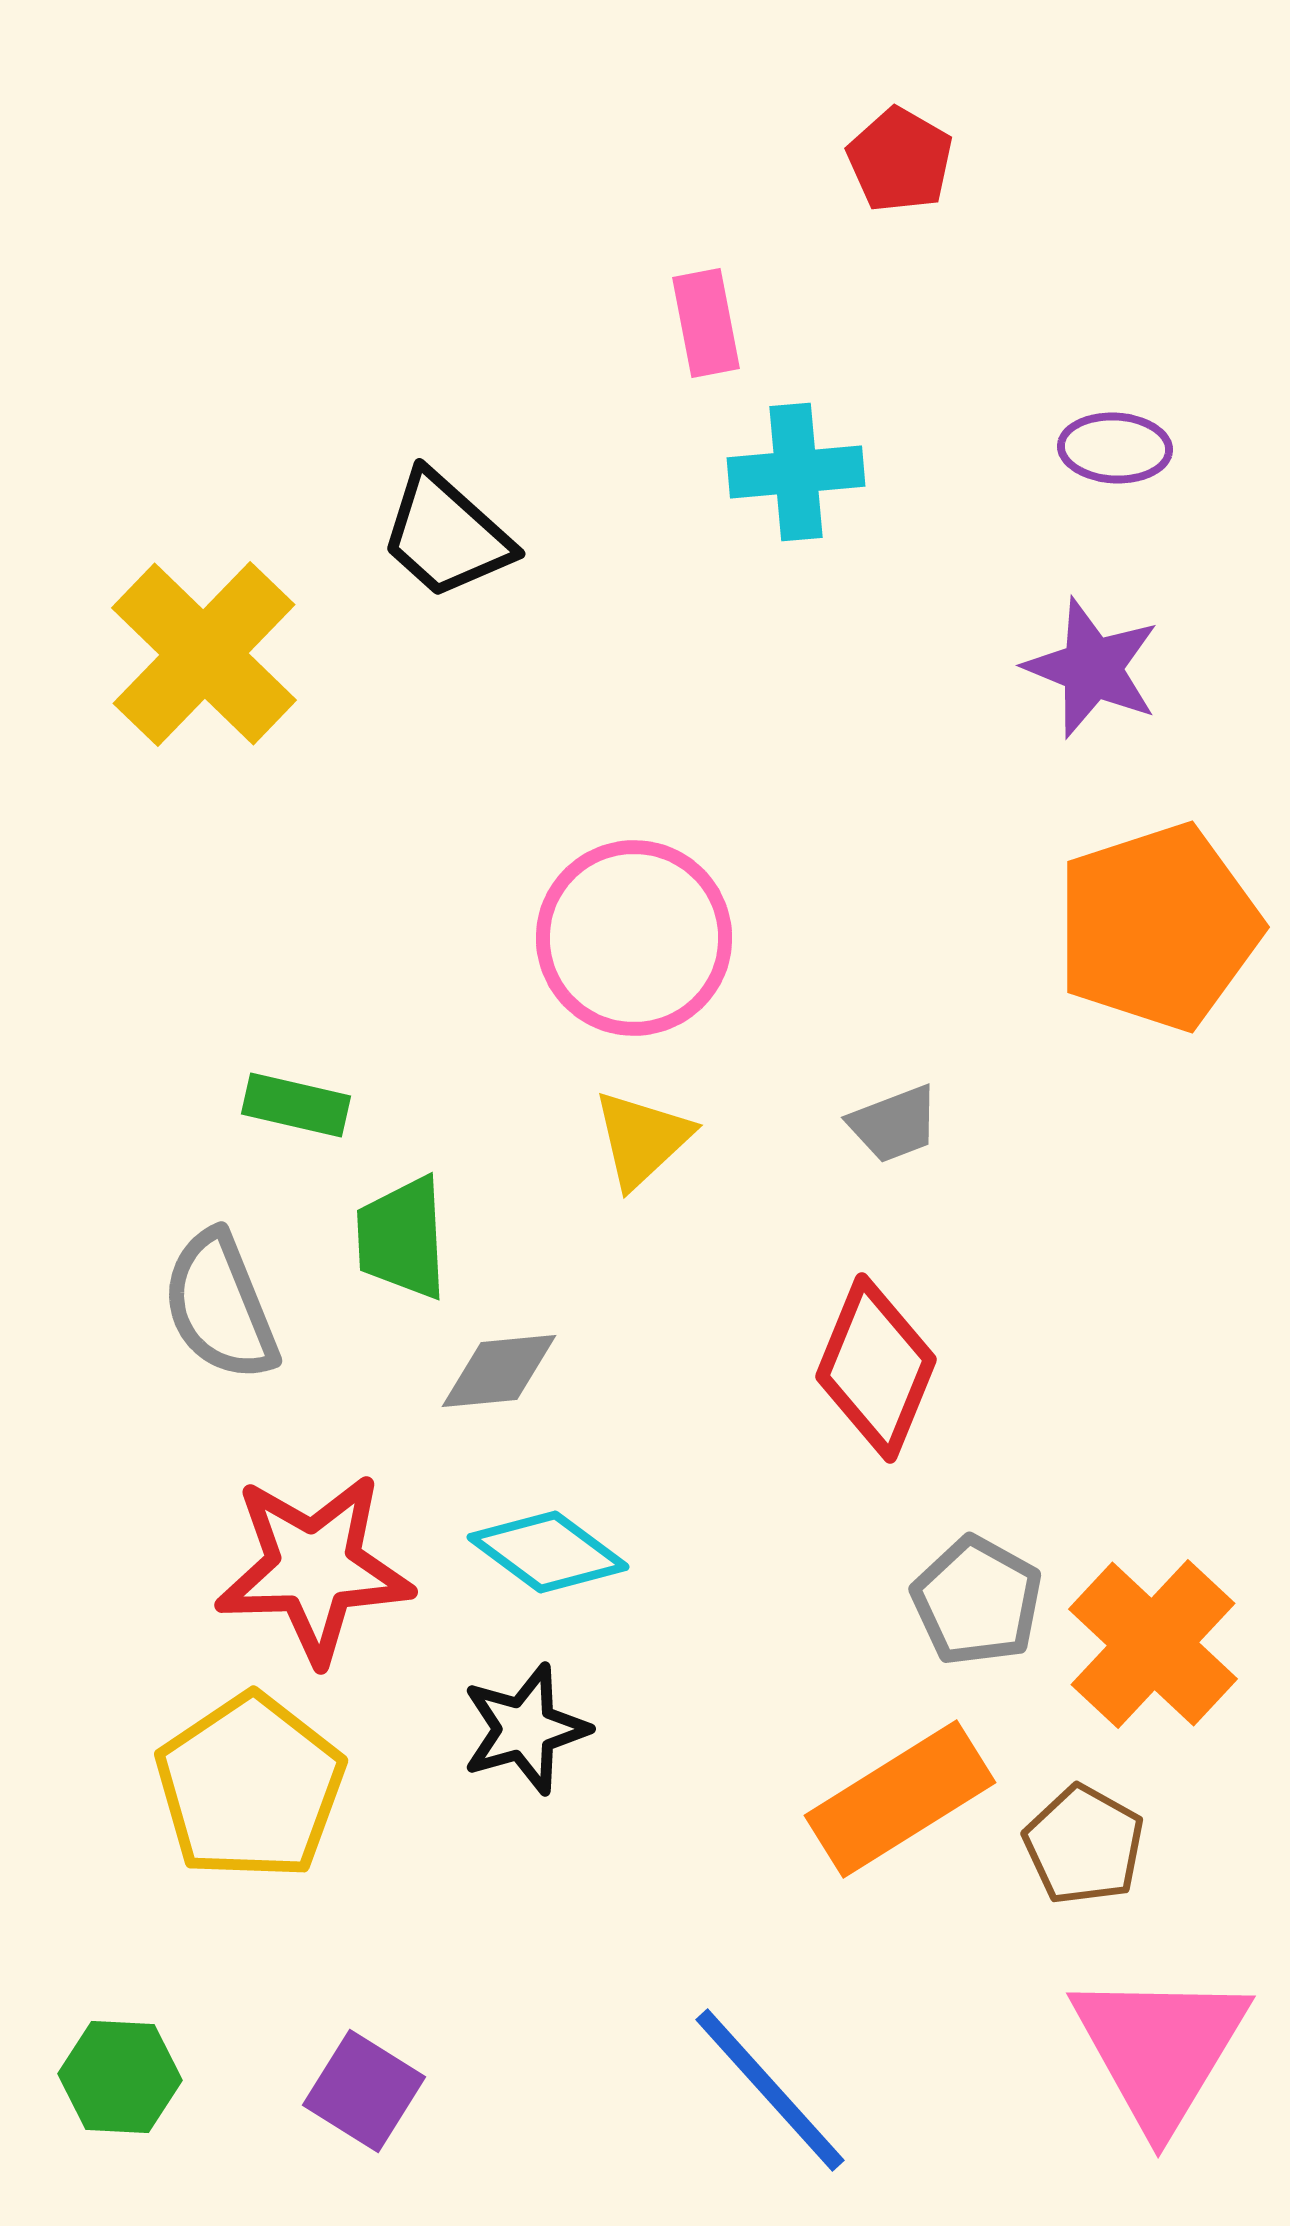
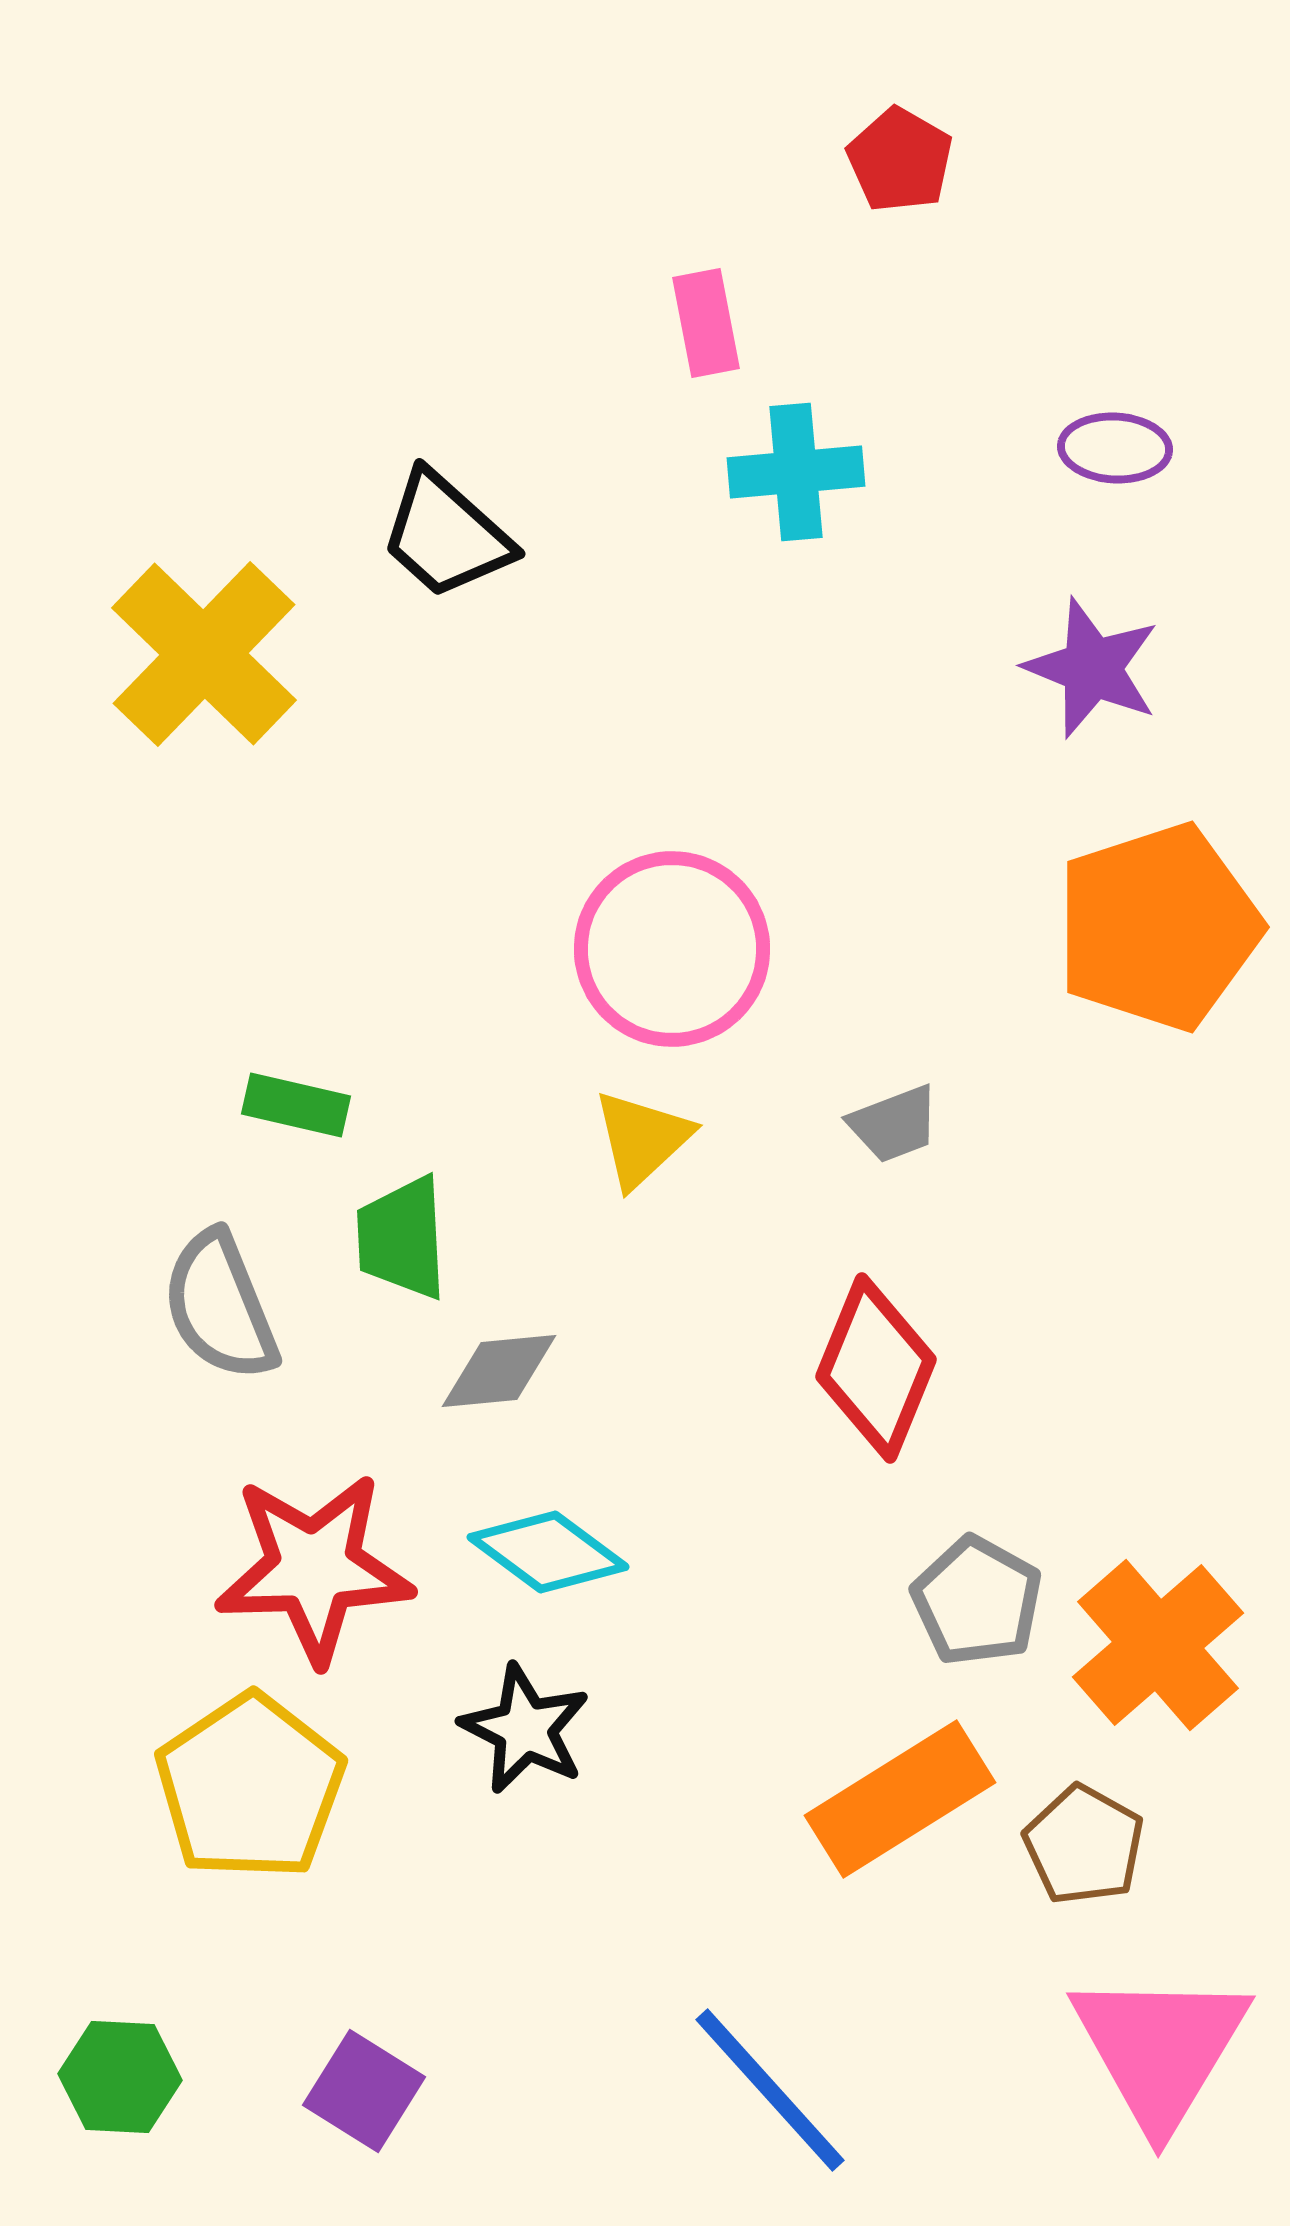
pink circle: moved 38 px right, 11 px down
orange cross: moved 5 px right, 1 px down; rotated 6 degrees clockwise
black star: rotated 29 degrees counterclockwise
